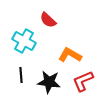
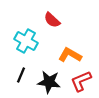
red semicircle: moved 4 px right
cyan cross: moved 2 px right
black line: rotated 28 degrees clockwise
red L-shape: moved 2 px left
